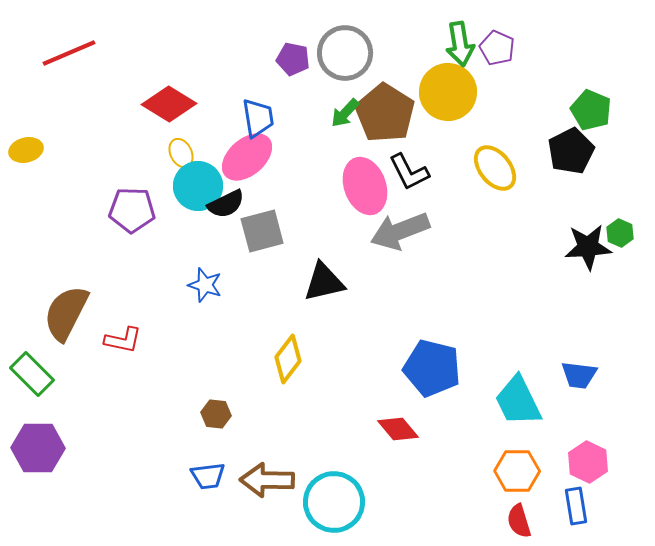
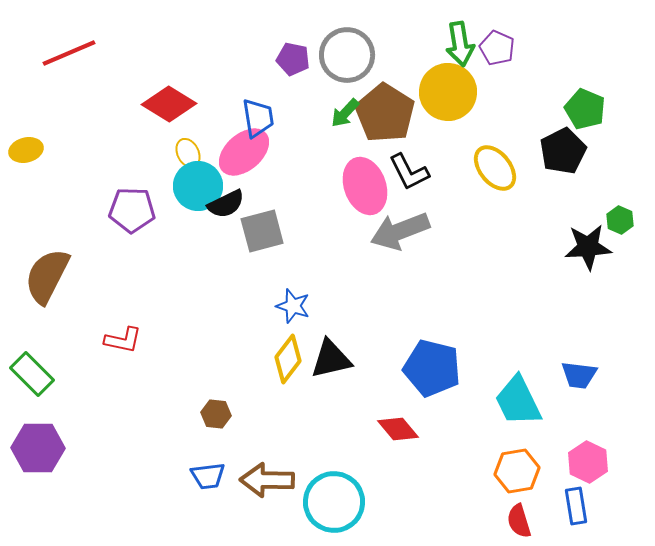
gray circle at (345, 53): moved 2 px right, 2 px down
green pentagon at (591, 110): moved 6 px left, 1 px up
black pentagon at (571, 151): moved 8 px left
yellow ellipse at (181, 153): moved 7 px right
pink ellipse at (247, 157): moved 3 px left, 5 px up
green hexagon at (620, 233): moved 13 px up
black triangle at (324, 282): moved 7 px right, 77 px down
blue star at (205, 285): moved 88 px right, 21 px down
brown semicircle at (66, 313): moved 19 px left, 37 px up
orange hexagon at (517, 471): rotated 9 degrees counterclockwise
